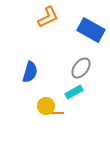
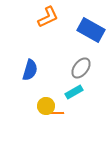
blue semicircle: moved 2 px up
